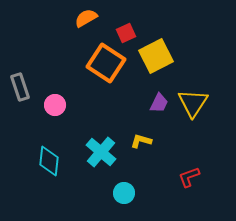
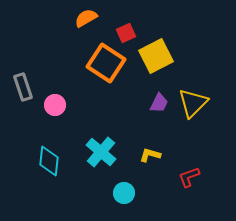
gray rectangle: moved 3 px right
yellow triangle: rotated 12 degrees clockwise
yellow L-shape: moved 9 px right, 14 px down
